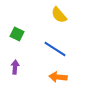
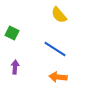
green square: moved 5 px left, 1 px up
